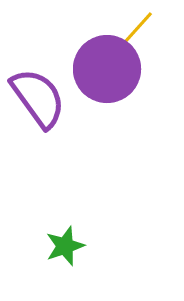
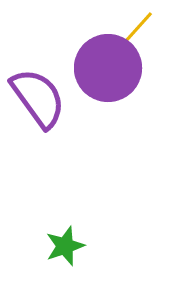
purple circle: moved 1 px right, 1 px up
